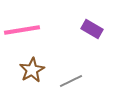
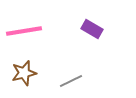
pink line: moved 2 px right, 1 px down
brown star: moved 8 px left, 3 px down; rotated 15 degrees clockwise
